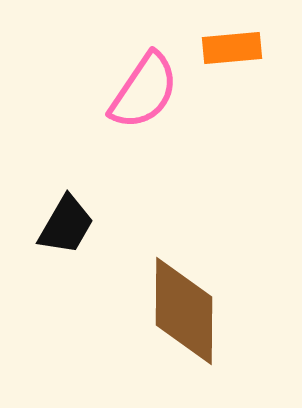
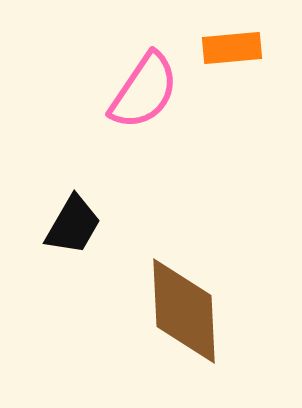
black trapezoid: moved 7 px right
brown diamond: rotated 3 degrees counterclockwise
